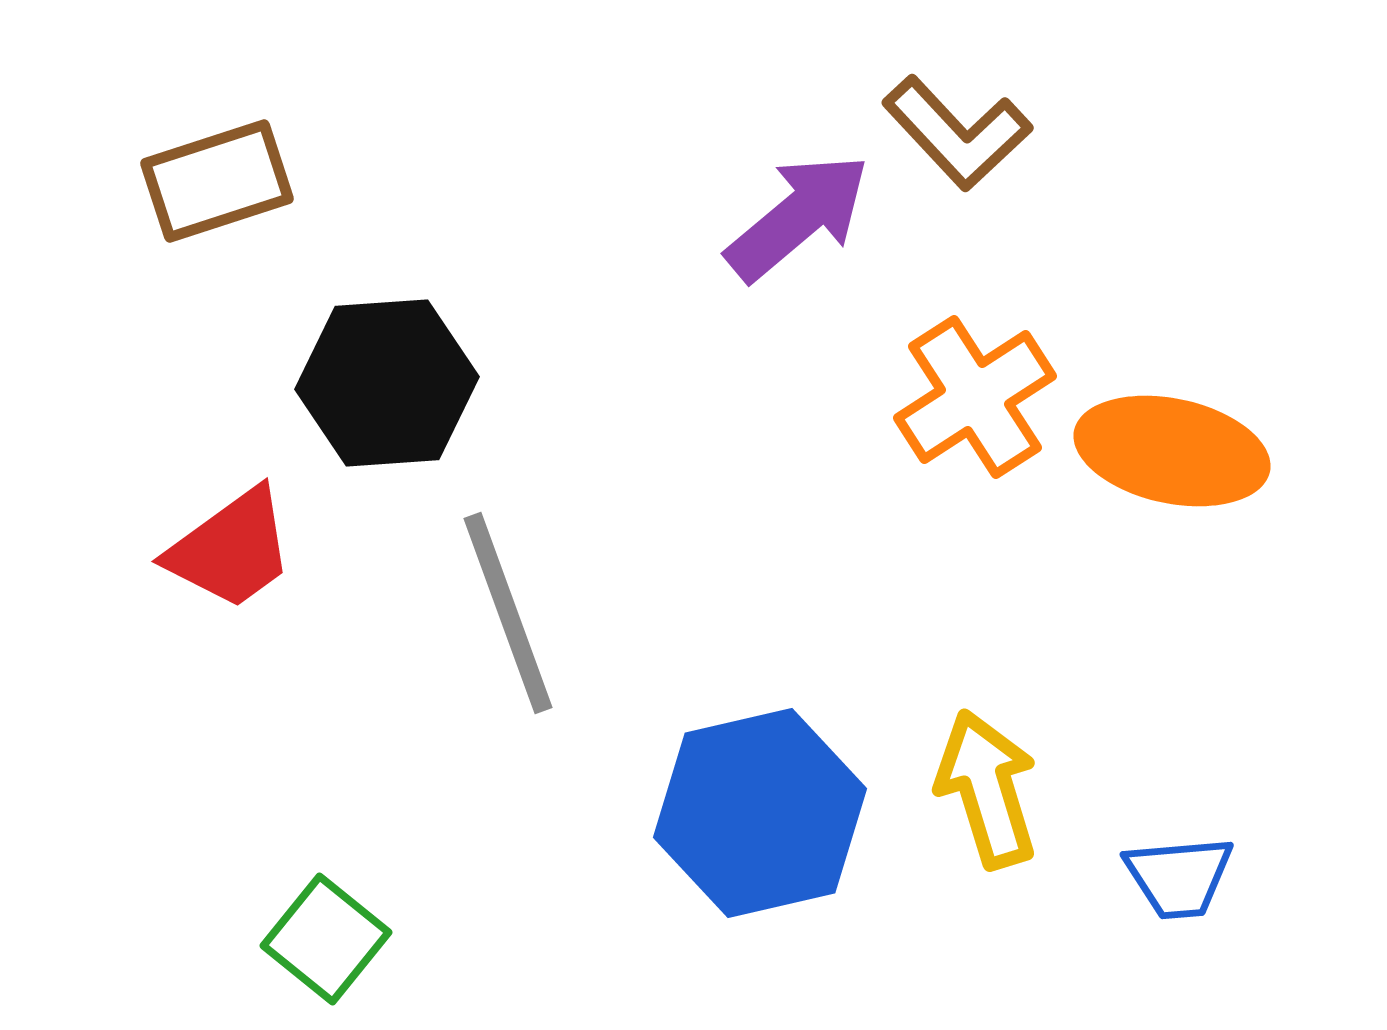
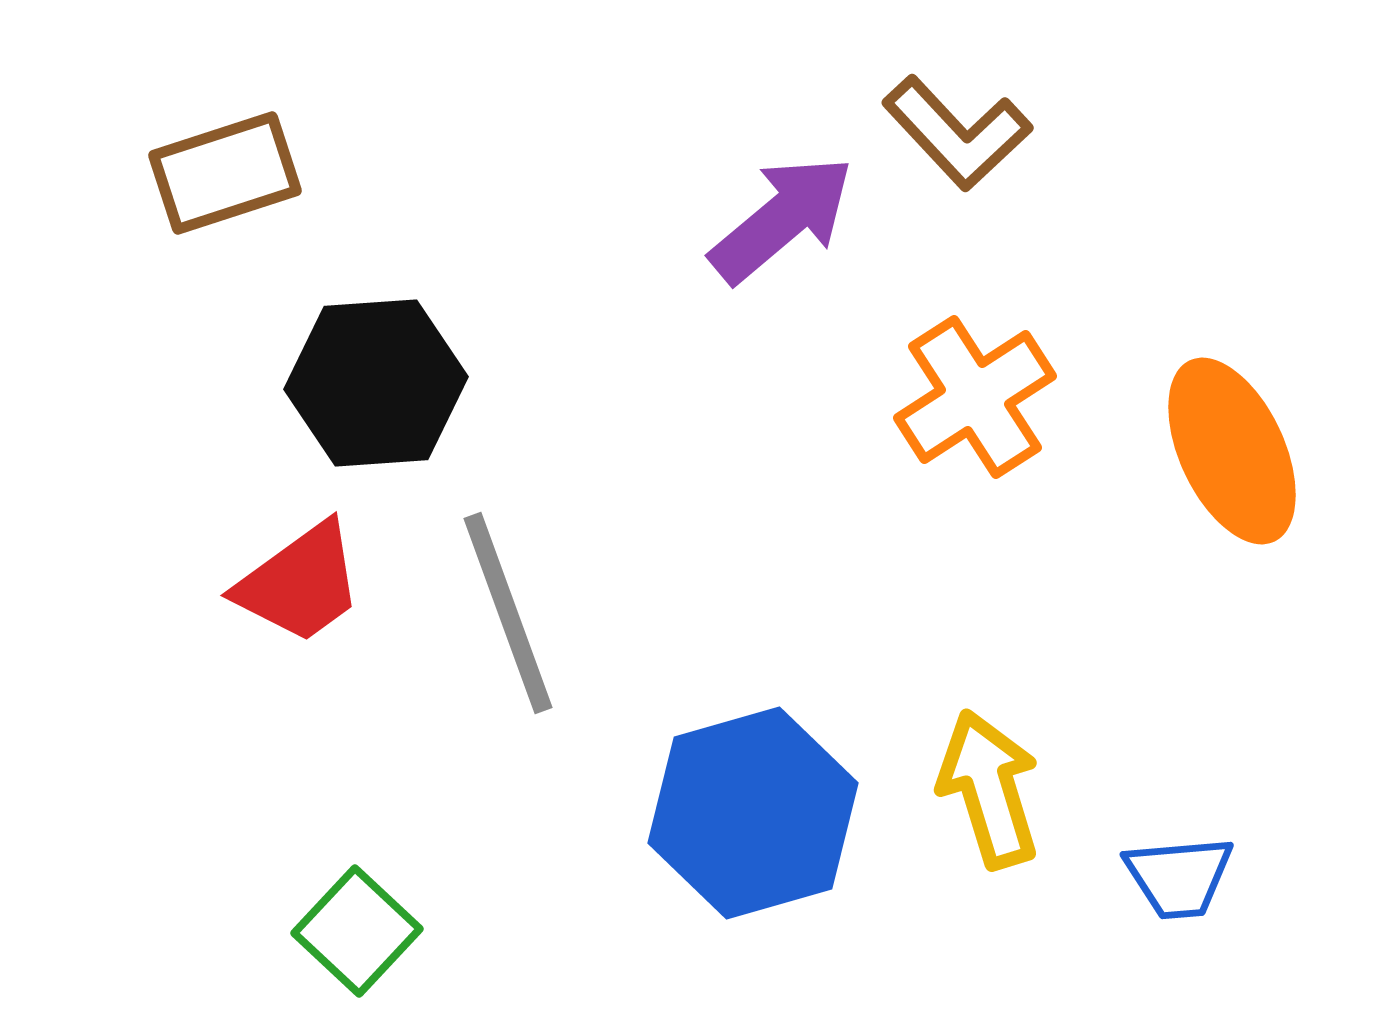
brown rectangle: moved 8 px right, 8 px up
purple arrow: moved 16 px left, 2 px down
black hexagon: moved 11 px left
orange ellipse: moved 60 px right; rotated 53 degrees clockwise
red trapezoid: moved 69 px right, 34 px down
yellow arrow: moved 2 px right
blue hexagon: moved 7 px left; rotated 3 degrees counterclockwise
green square: moved 31 px right, 8 px up; rotated 4 degrees clockwise
